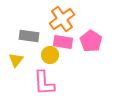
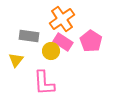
pink rectangle: rotated 24 degrees clockwise
yellow circle: moved 1 px right, 4 px up
